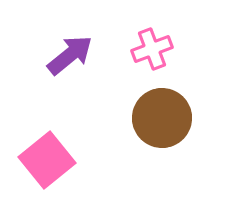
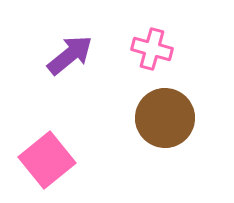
pink cross: rotated 36 degrees clockwise
brown circle: moved 3 px right
